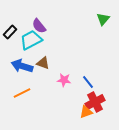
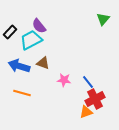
blue arrow: moved 3 px left
orange line: rotated 42 degrees clockwise
red cross: moved 3 px up
